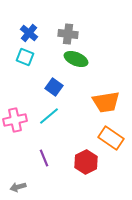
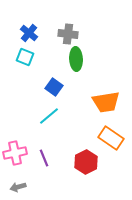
green ellipse: rotated 65 degrees clockwise
pink cross: moved 33 px down
